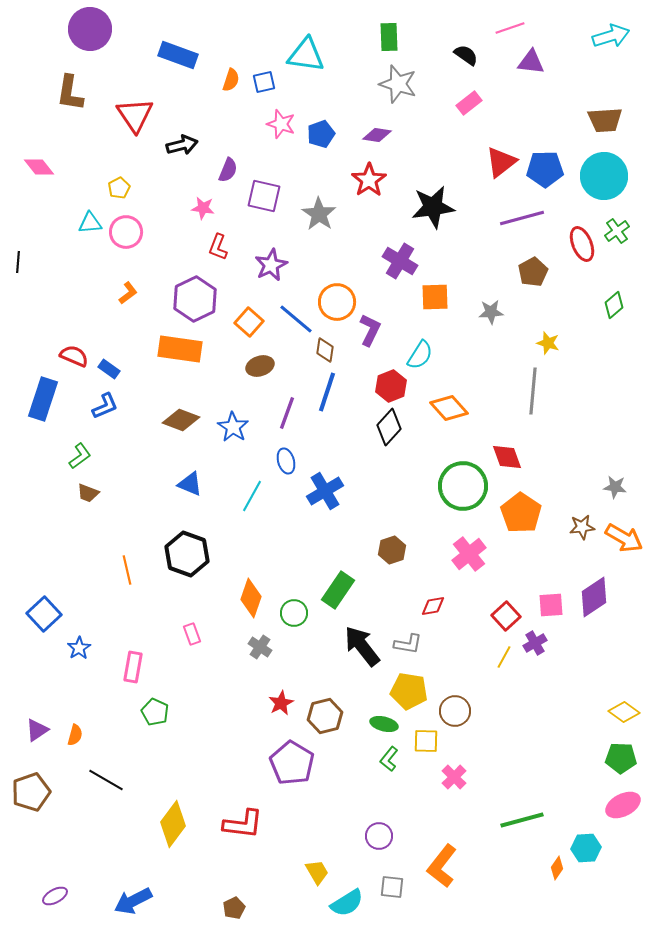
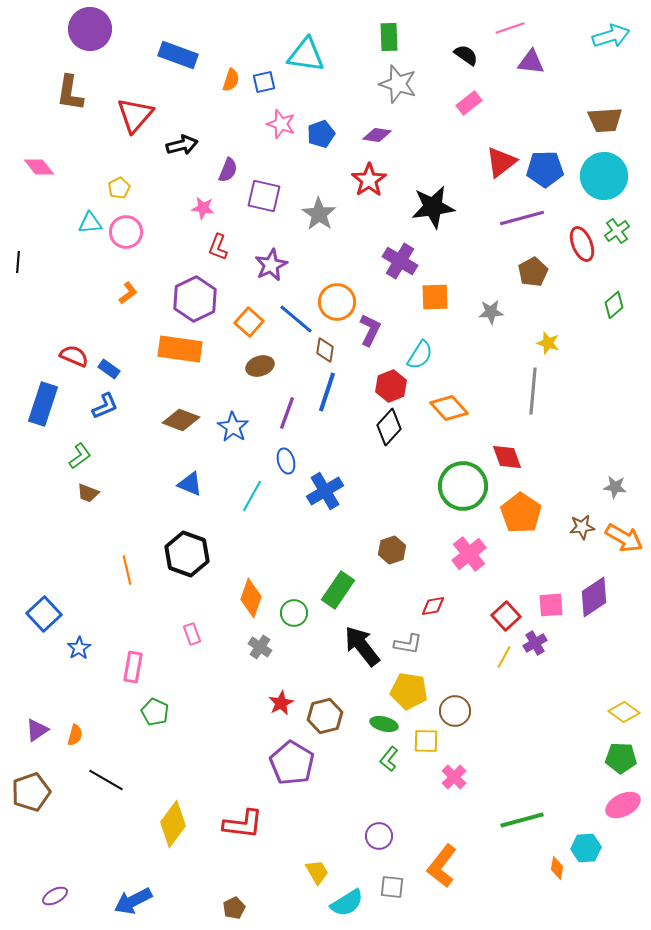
red triangle at (135, 115): rotated 15 degrees clockwise
blue rectangle at (43, 399): moved 5 px down
orange diamond at (557, 868): rotated 25 degrees counterclockwise
